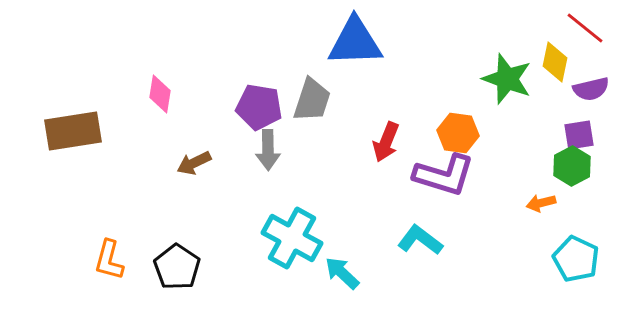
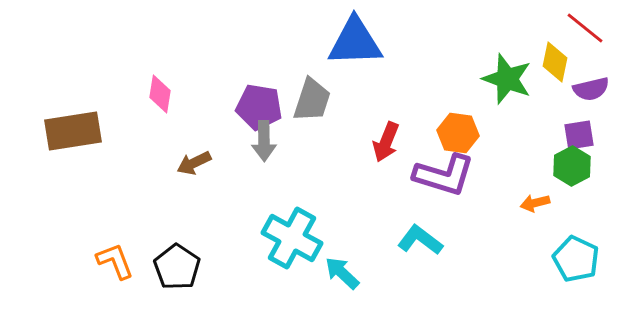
gray arrow: moved 4 px left, 9 px up
orange arrow: moved 6 px left
orange L-shape: moved 6 px right, 1 px down; rotated 144 degrees clockwise
